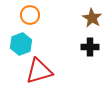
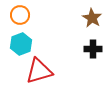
orange circle: moved 10 px left
black cross: moved 3 px right, 2 px down
